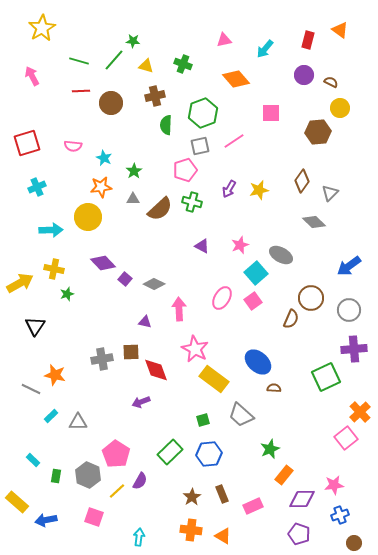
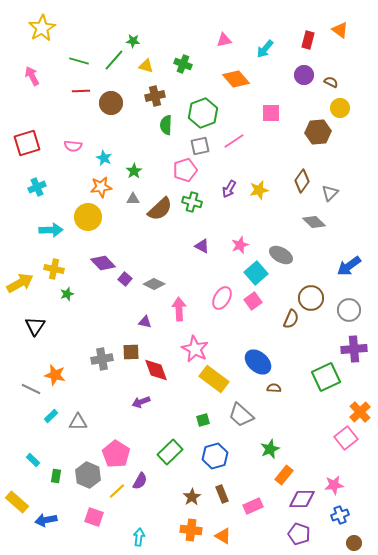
blue hexagon at (209, 454): moved 6 px right, 2 px down; rotated 10 degrees counterclockwise
